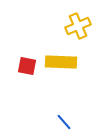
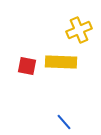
yellow cross: moved 1 px right, 4 px down
